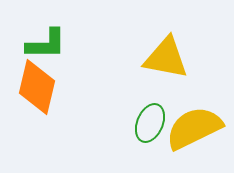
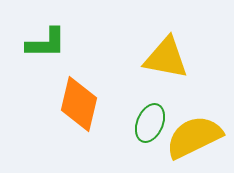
green L-shape: moved 1 px up
orange diamond: moved 42 px right, 17 px down
yellow semicircle: moved 9 px down
